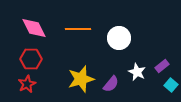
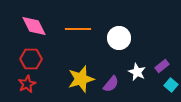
pink diamond: moved 2 px up
